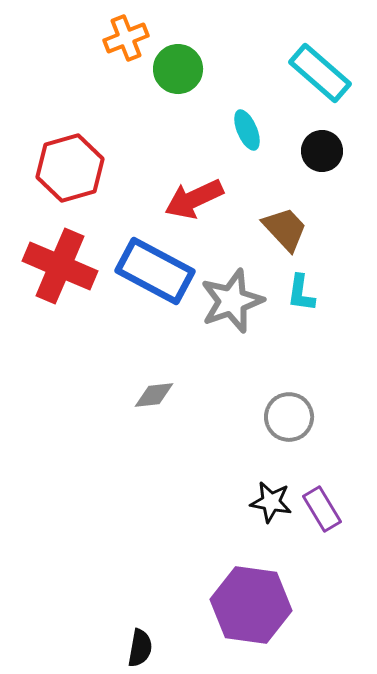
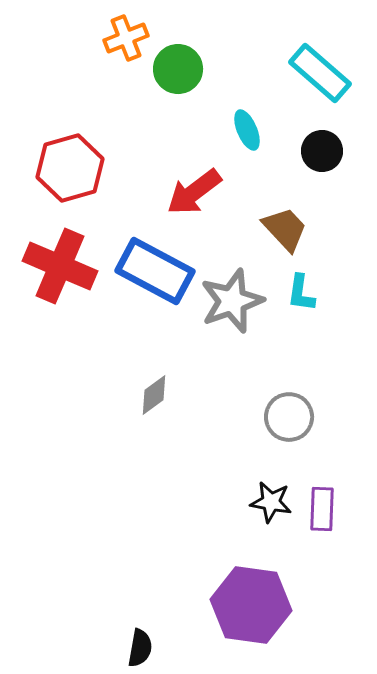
red arrow: moved 7 px up; rotated 12 degrees counterclockwise
gray diamond: rotated 30 degrees counterclockwise
purple rectangle: rotated 33 degrees clockwise
